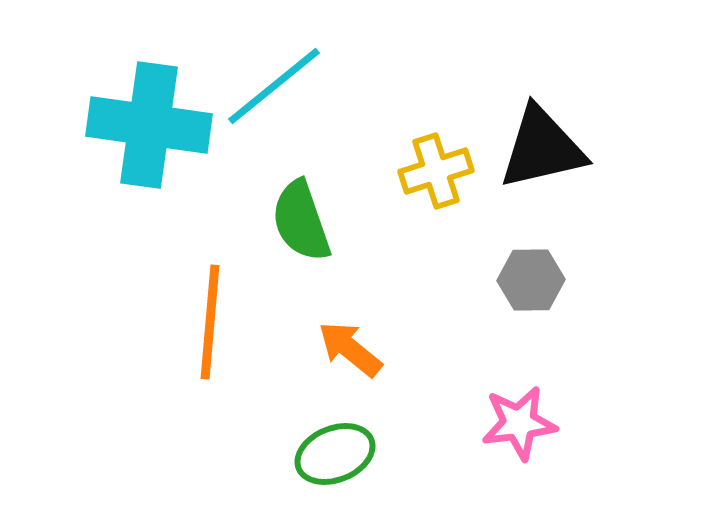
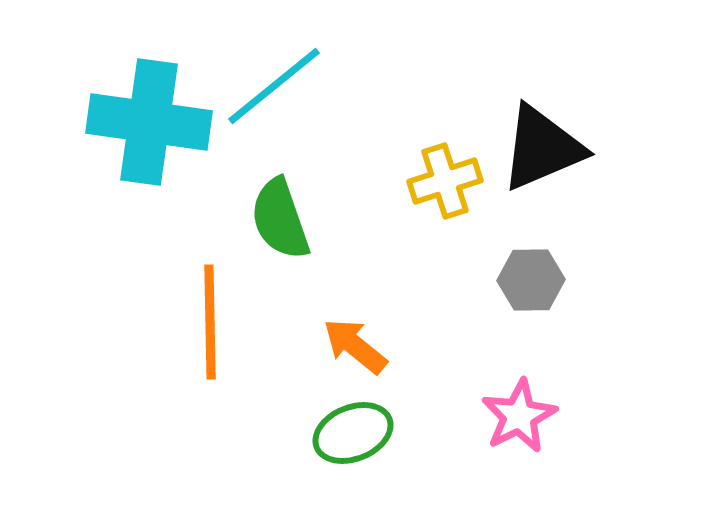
cyan cross: moved 3 px up
black triangle: rotated 10 degrees counterclockwise
yellow cross: moved 9 px right, 10 px down
green semicircle: moved 21 px left, 2 px up
orange line: rotated 6 degrees counterclockwise
orange arrow: moved 5 px right, 3 px up
pink star: moved 7 px up; rotated 20 degrees counterclockwise
green ellipse: moved 18 px right, 21 px up
